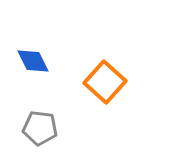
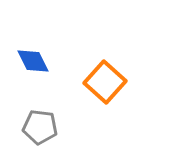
gray pentagon: moved 1 px up
